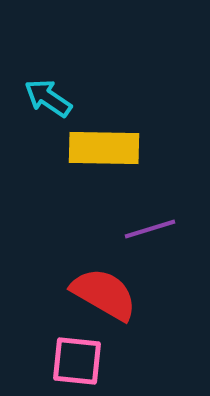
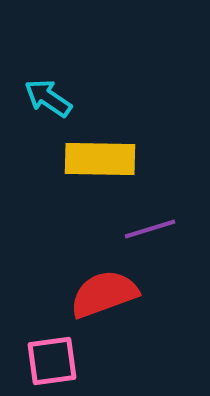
yellow rectangle: moved 4 px left, 11 px down
red semicircle: rotated 50 degrees counterclockwise
pink square: moved 25 px left; rotated 14 degrees counterclockwise
